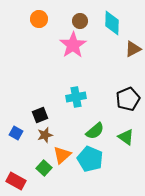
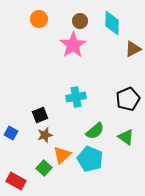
blue square: moved 5 px left
